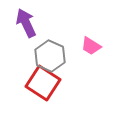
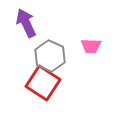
pink trapezoid: rotated 30 degrees counterclockwise
